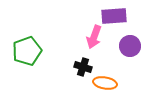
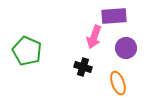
purple circle: moved 4 px left, 2 px down
green pentagon: rotated 28 degrees counterclockwise
orange ellipse: moved 13 px right; rotated 60 degrees clockwise
